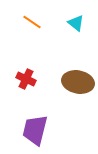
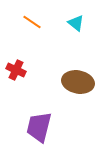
red cross: moved 10 px left, 9 px up
purple trapezoid: moved 4 px right, 3 px up
